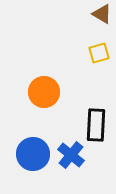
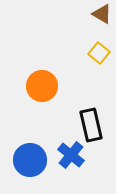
yellow square: rotated 35 degrees counterclockwise
orange circle: moved 2 px left, 6 px up
black rectangle: moved 5 px left; rotated 16 degrees counterclockwise
blue circle: moved 3 px left, 6 px down
